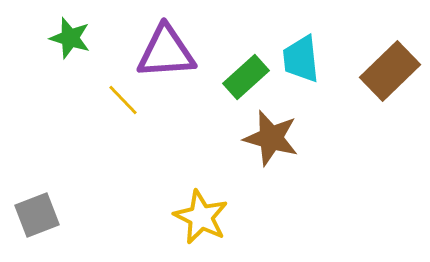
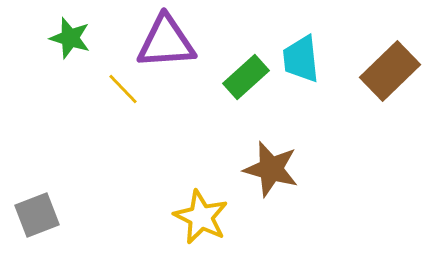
purple triangle: moved 10 px up
yellow line: moved 11 px up
brown star: moved 31 px down
